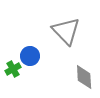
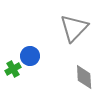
gray triangle: moved 8 px right, 3 px up; rotated 28 degrees clockwise
